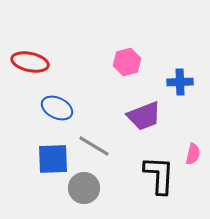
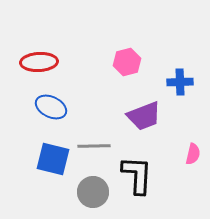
red ellipse: moved 9 px right; rotated 15 degrees counterclockwise
blue ellipse: moved 6 px left, 1 px up
gray line: rotated 32 degrees counterclockwise
blue square: rotated 16 degrees clockwise
black L-shape: moved 22 px left
gray circle: moved 9 px right, 4 px down
